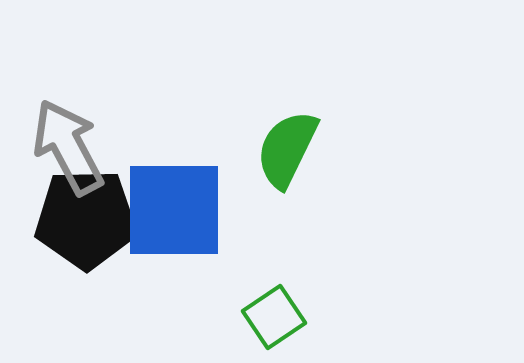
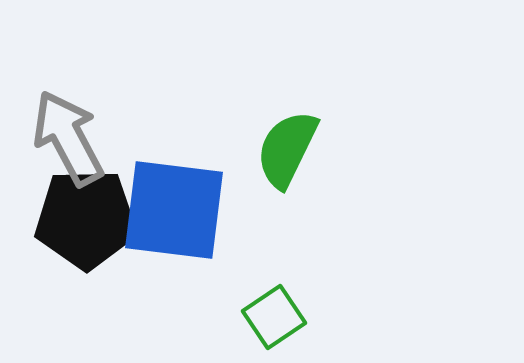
gray arrow: moved 9 px up
blue square: rotated 7 degrees clockwise
